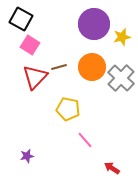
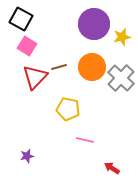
pink square: moved 3 px left, 1 px down
pink line: rotated 36 degrees counterclockwise
